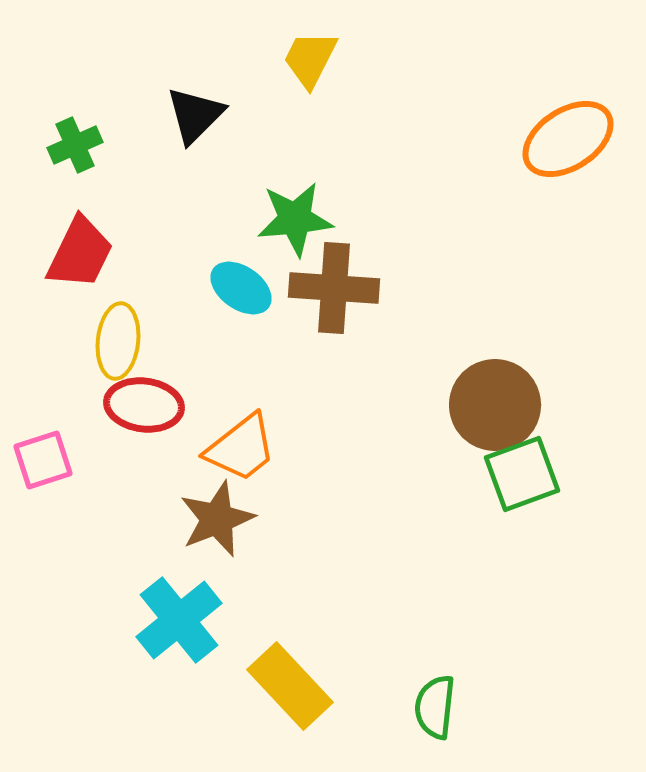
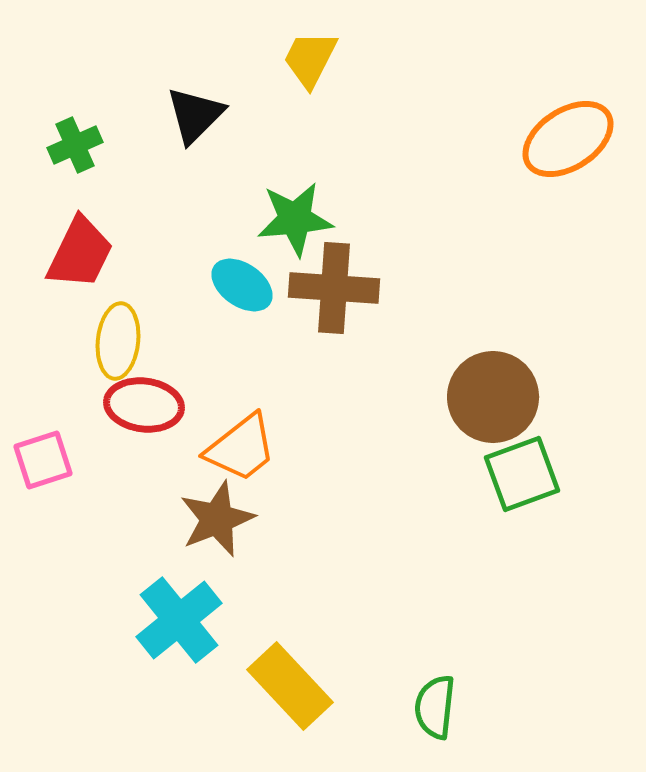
cyan ellipse: moved 1 px right, 3 px up
brown circle: moved 2 px left, 8 px up
